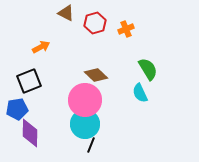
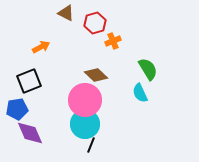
orange cross: moved 13 px left, 12 px down
purple diamond: rotated 24 degrees counterclockwise
